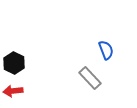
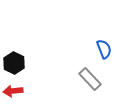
blue semicircle: moved 2 px left, 1 px up
gray rectangle: moved 1 px down
